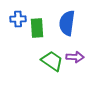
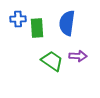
purple arrow: moved 3 px right, 1 px up
